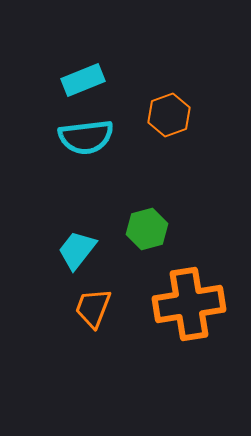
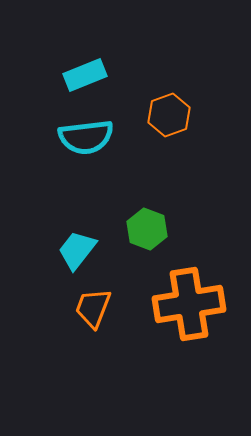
cyan rectangle: moved 2 px right, 5 px up
green hexagon: rotated 24 degrees counterclockwise
